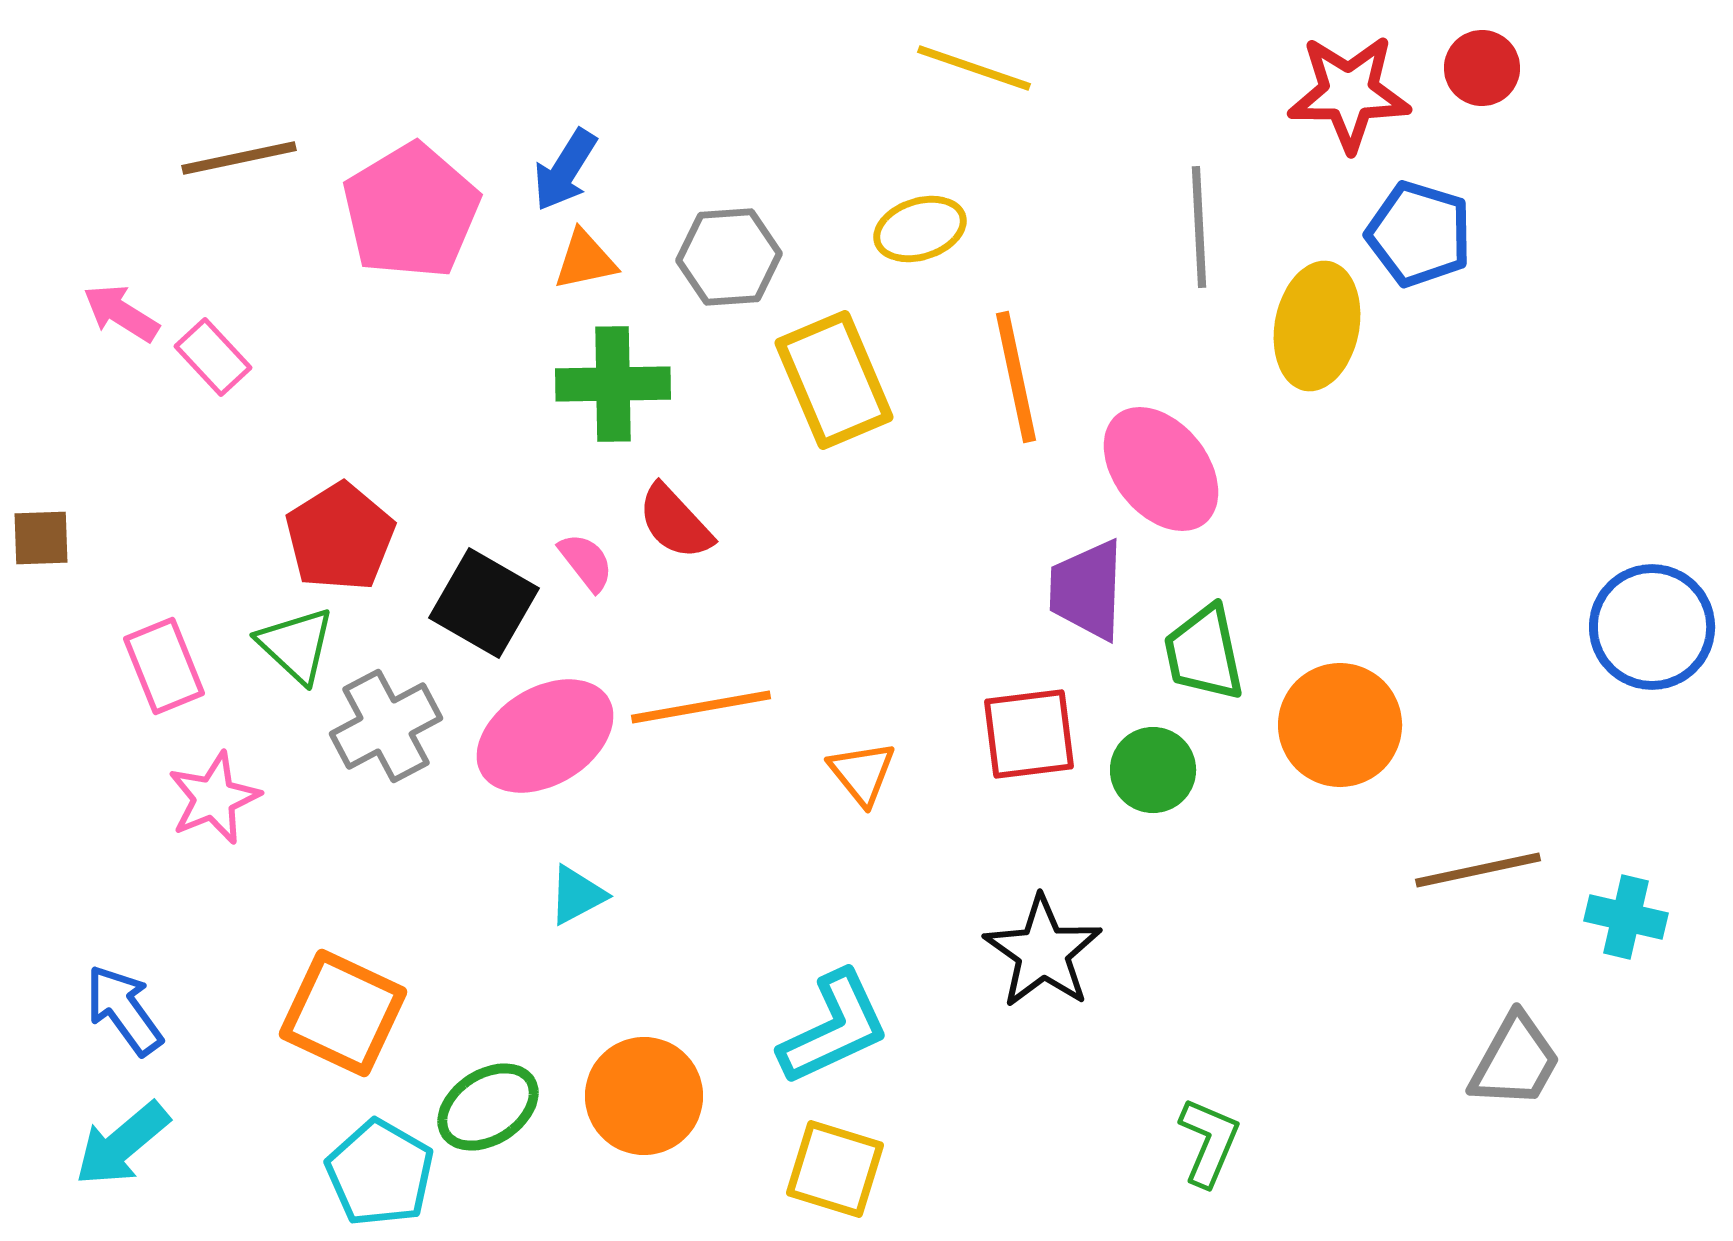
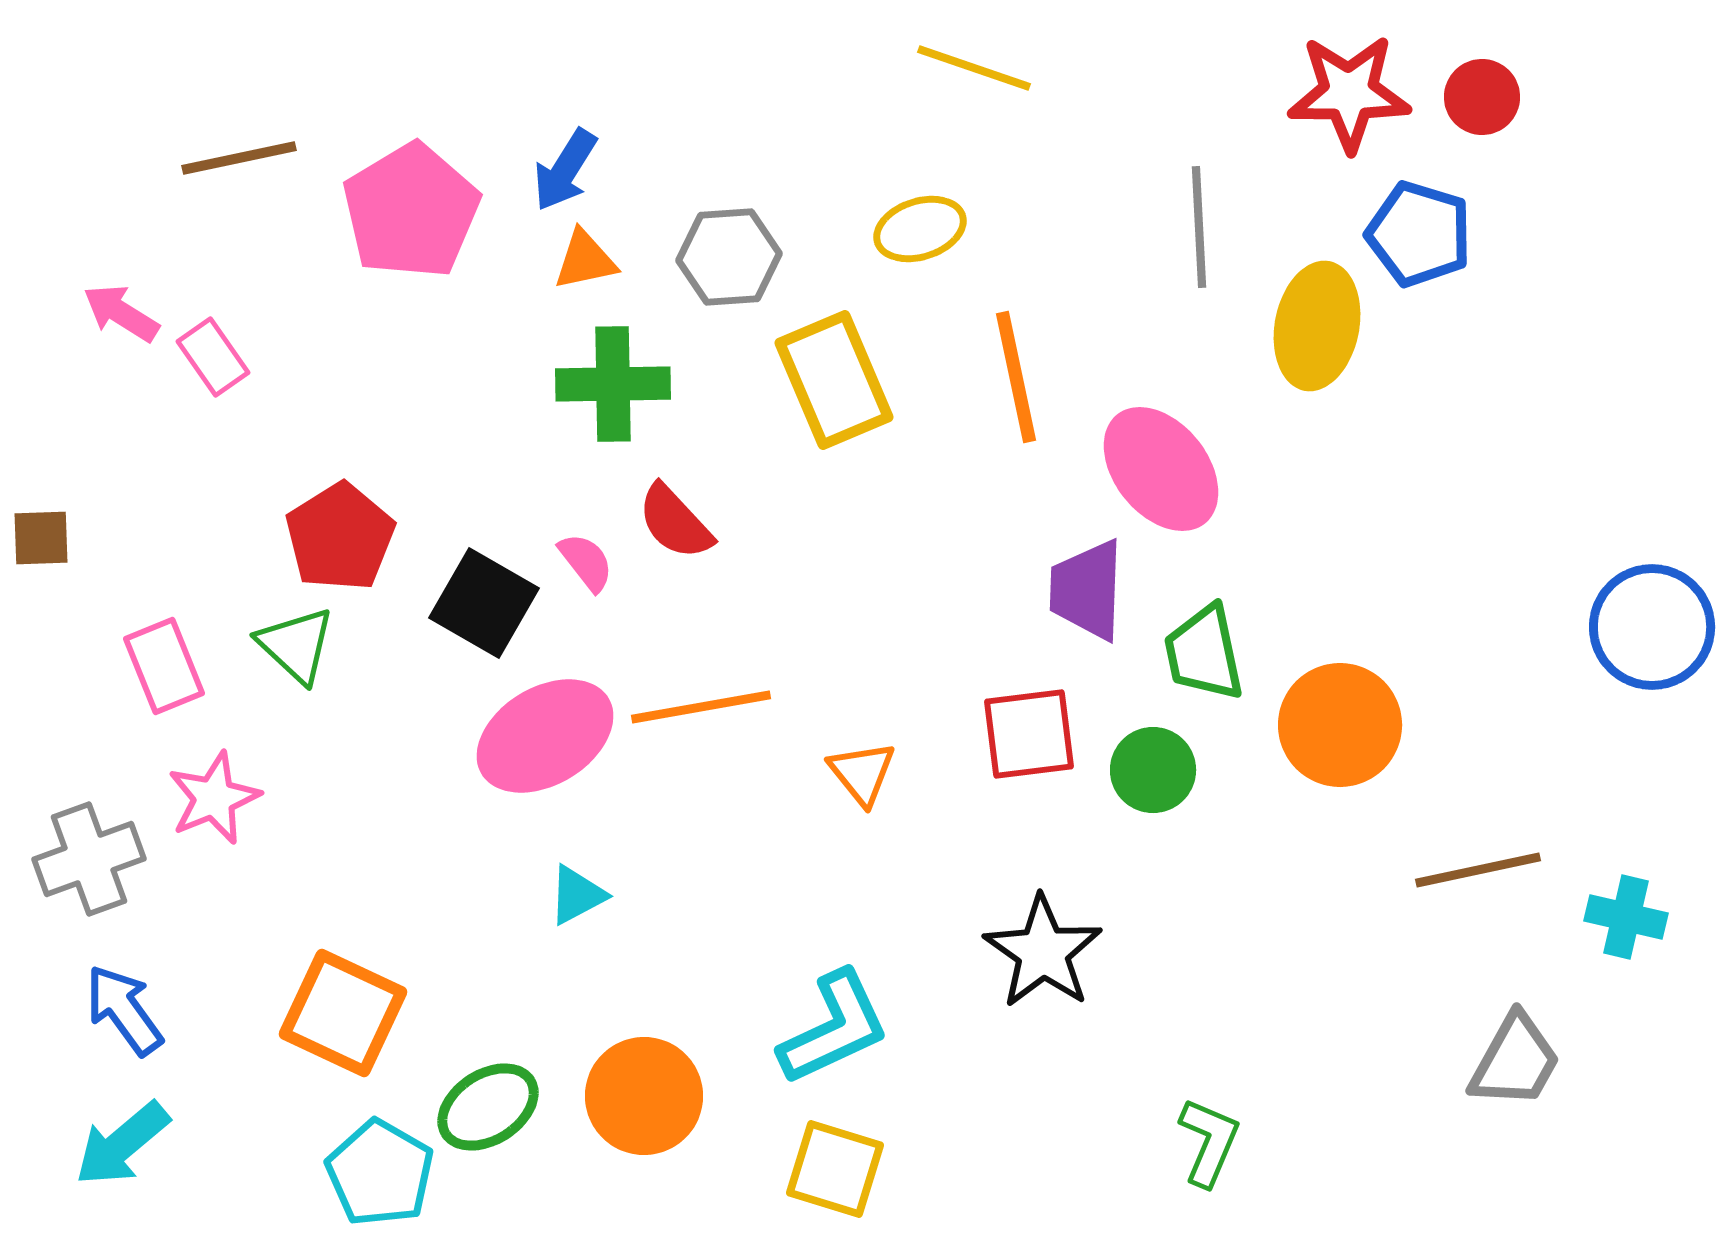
red circle at (1482, 68): moved 29 px down
pink rectangle at (213, 357): rotated 8 degrees clockwise
gray cross at (386, 726): moved 297 px left, 133 px down; rotated 8 degrees clockwise
